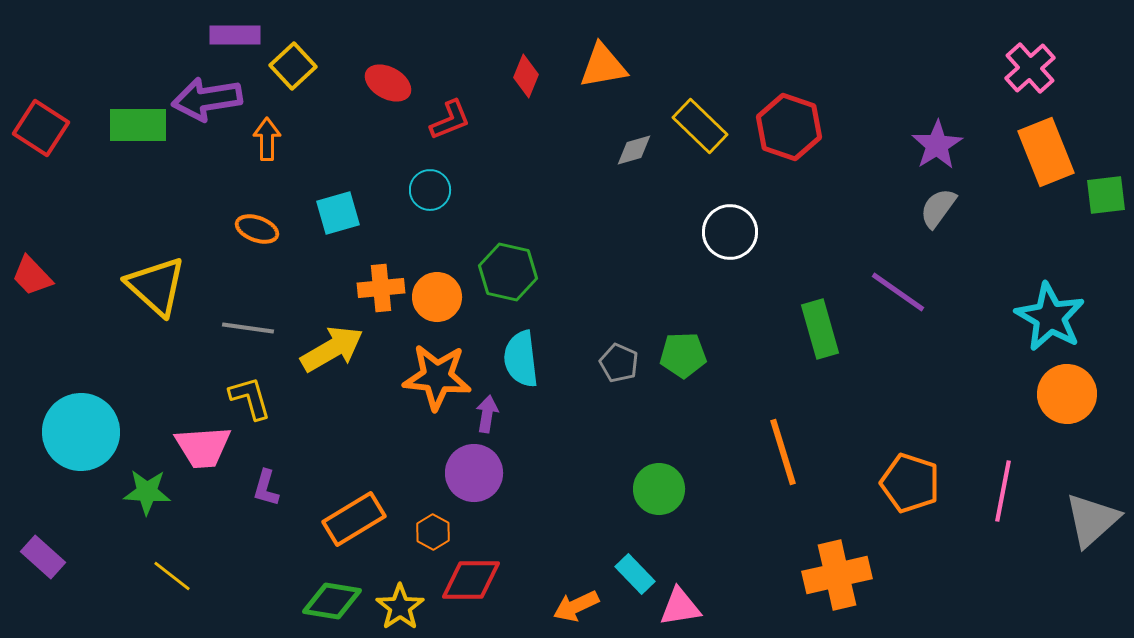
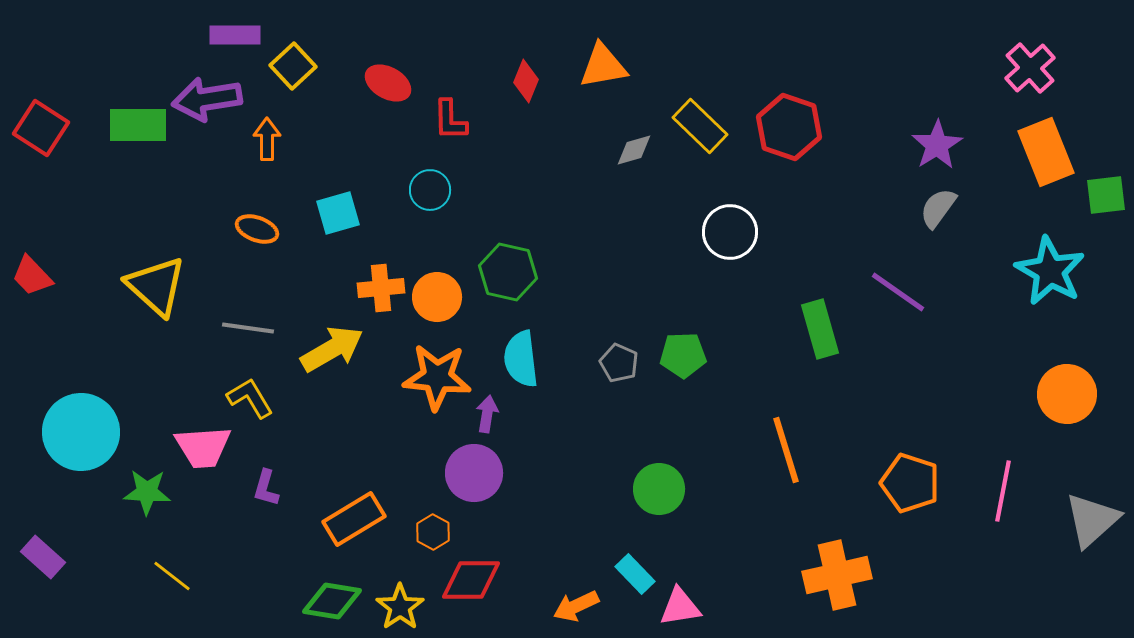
red diamond at (526, 76): moved 5 px down
red L-shape at (450, 120): rotated 111 degrees clockwise
cyan star at (1050, 317): moved 46 px up
yellow L-shape at (250, 398): rotated 15 degrees counterclockwise
orange line at (783, 452): moved 3 px right, 2 px up
